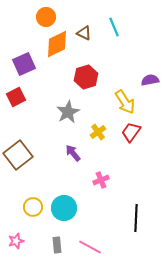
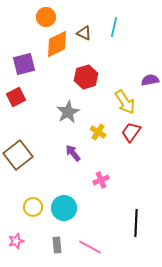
cyan line: rotated 36 degrees clockwise
purple square: rotated 10 degrees clockwise
yellow cross: rotated 21 degrees counterclockwise
black line: moved 5 px down
